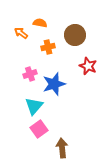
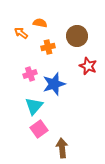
brown circle: moved 2 px right, 1 px down
